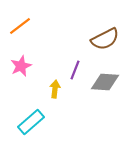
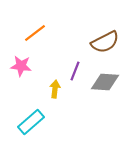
orange line: moved 15 px right, 7 px down
brown semicircle: moved 3 px down
pink star: rotated 30 degrees clockwise
purple line: moved 1 px down
